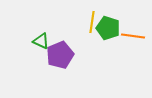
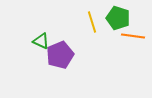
yellow line: rotated 25 degrees counterclockwise
green pentagon: moved 10 px right, 10 px up
